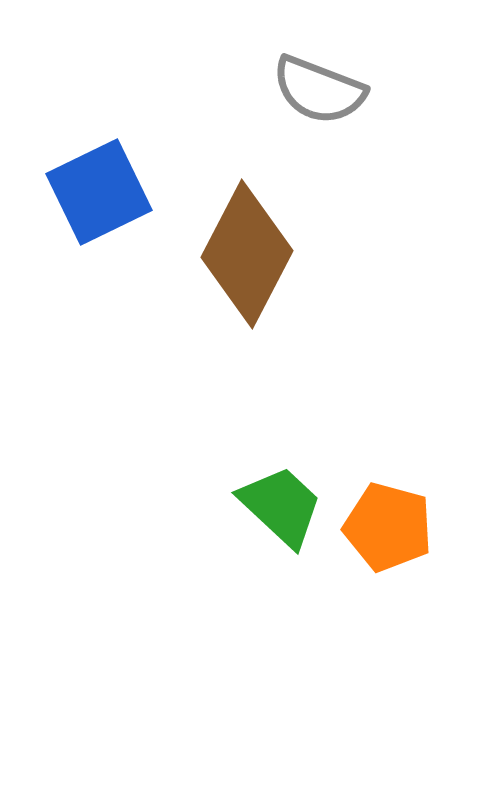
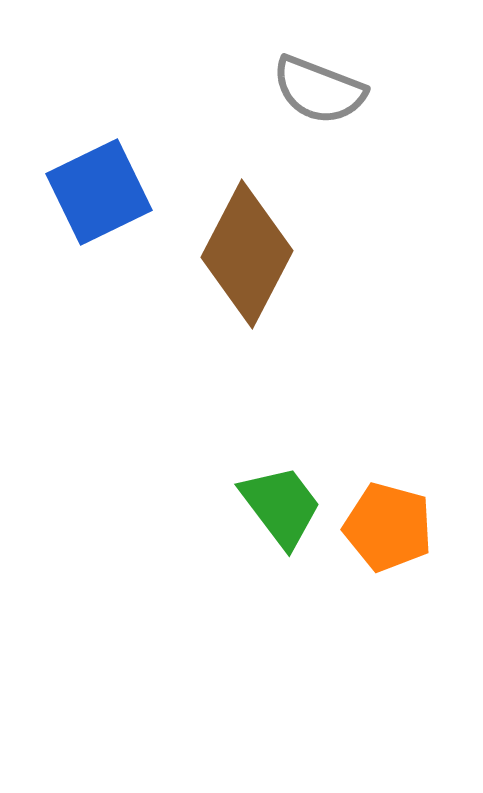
green trapezoid: rotated 10 degrees clockwise
